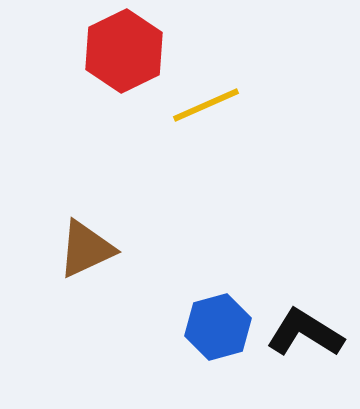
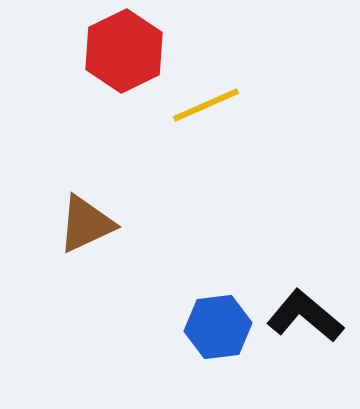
brown triangle: moved 25 px up
blue hexagon: rotated 8 degrees clockwise
black L-shape: moved 17 px up; rotated 8 degrees clockwise
